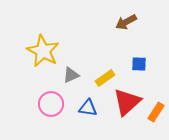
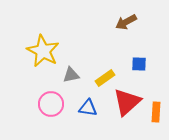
gray triangle: rotated 12 degrees clockwise
orange rectangle: rotated 30 degrees counterclockwise
